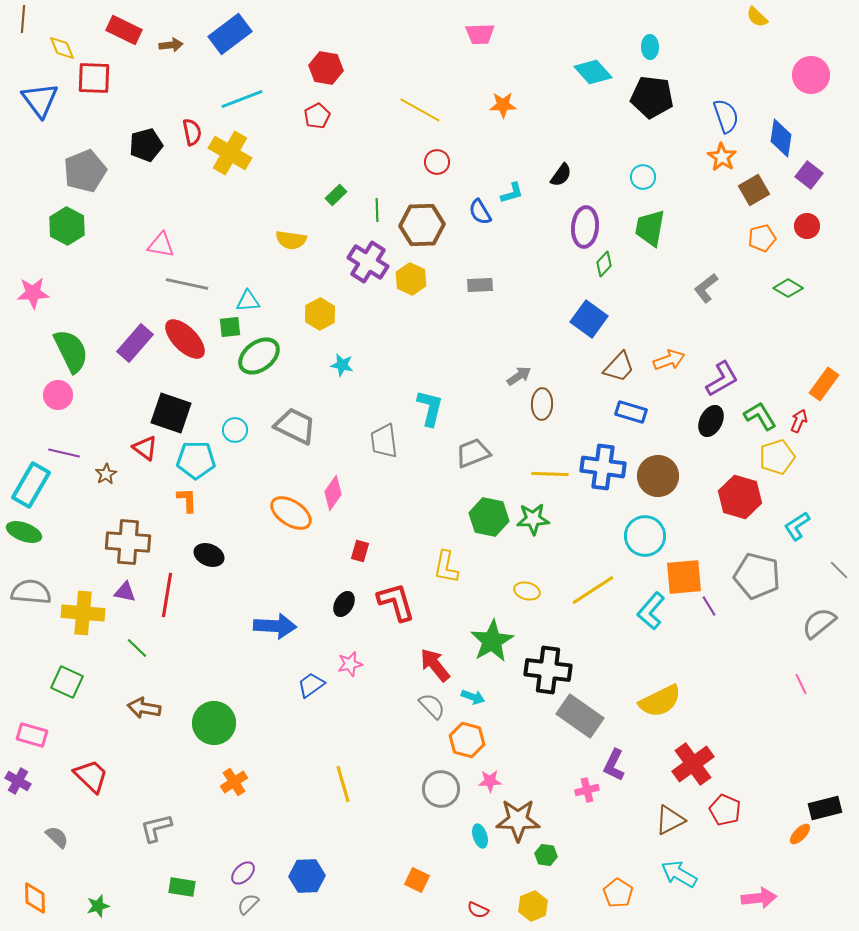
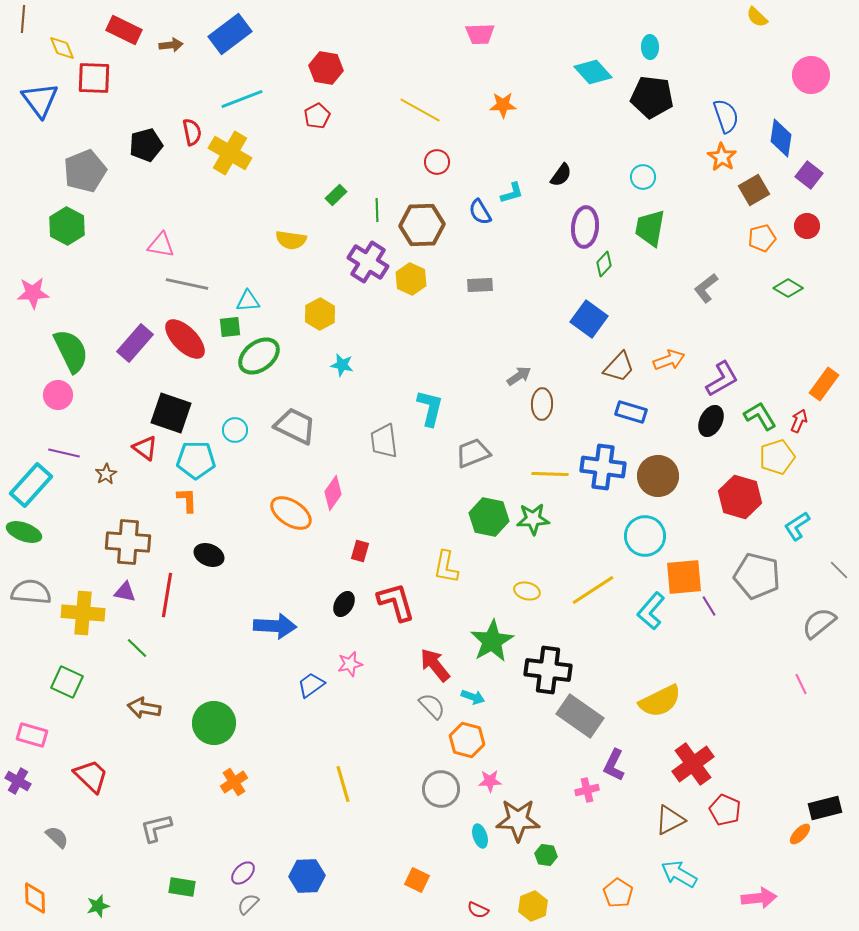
cyan rectangle at (31, 485): rotated 12 degrees clockwise
